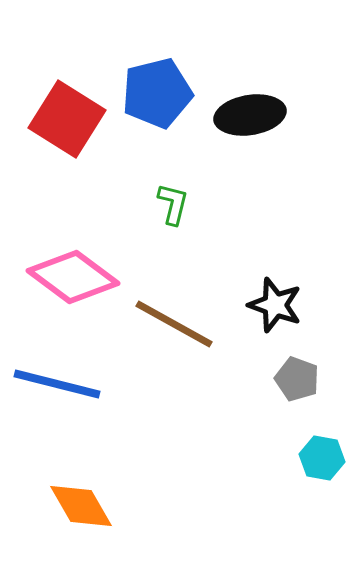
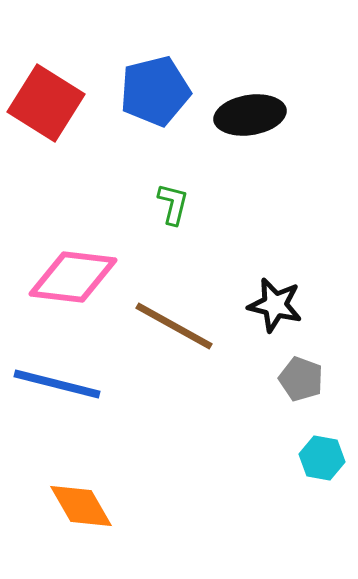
blue pentagon: moved 2 px left, 2 px up
red square: moved 21 px left, 16 px up
pink diamond: rotated 30 degrees counterclockwise
black star: rotated 6 degrees counterclockwise
brown line: moved 2 px down
gray pentagon: moved 4 px right
